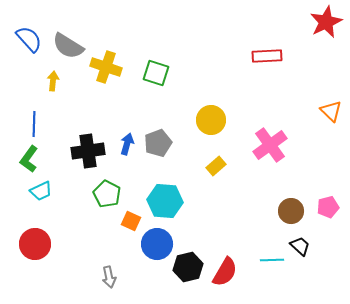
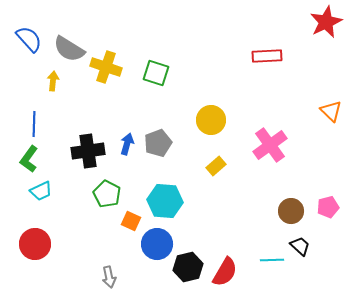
gray semicircle: moved 1 px right, 3 px down
